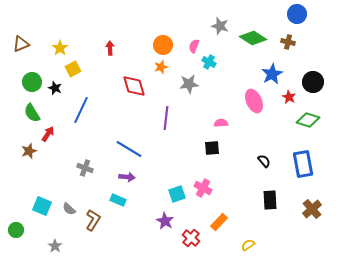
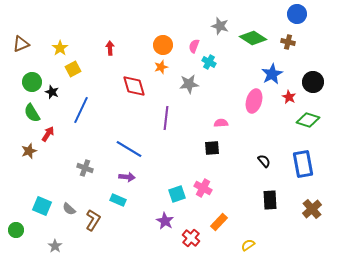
black star at (55, 88): moved 3 px left, 4 px down
pink ellipse at (254, 101): rotated 40 degrees clockwise
